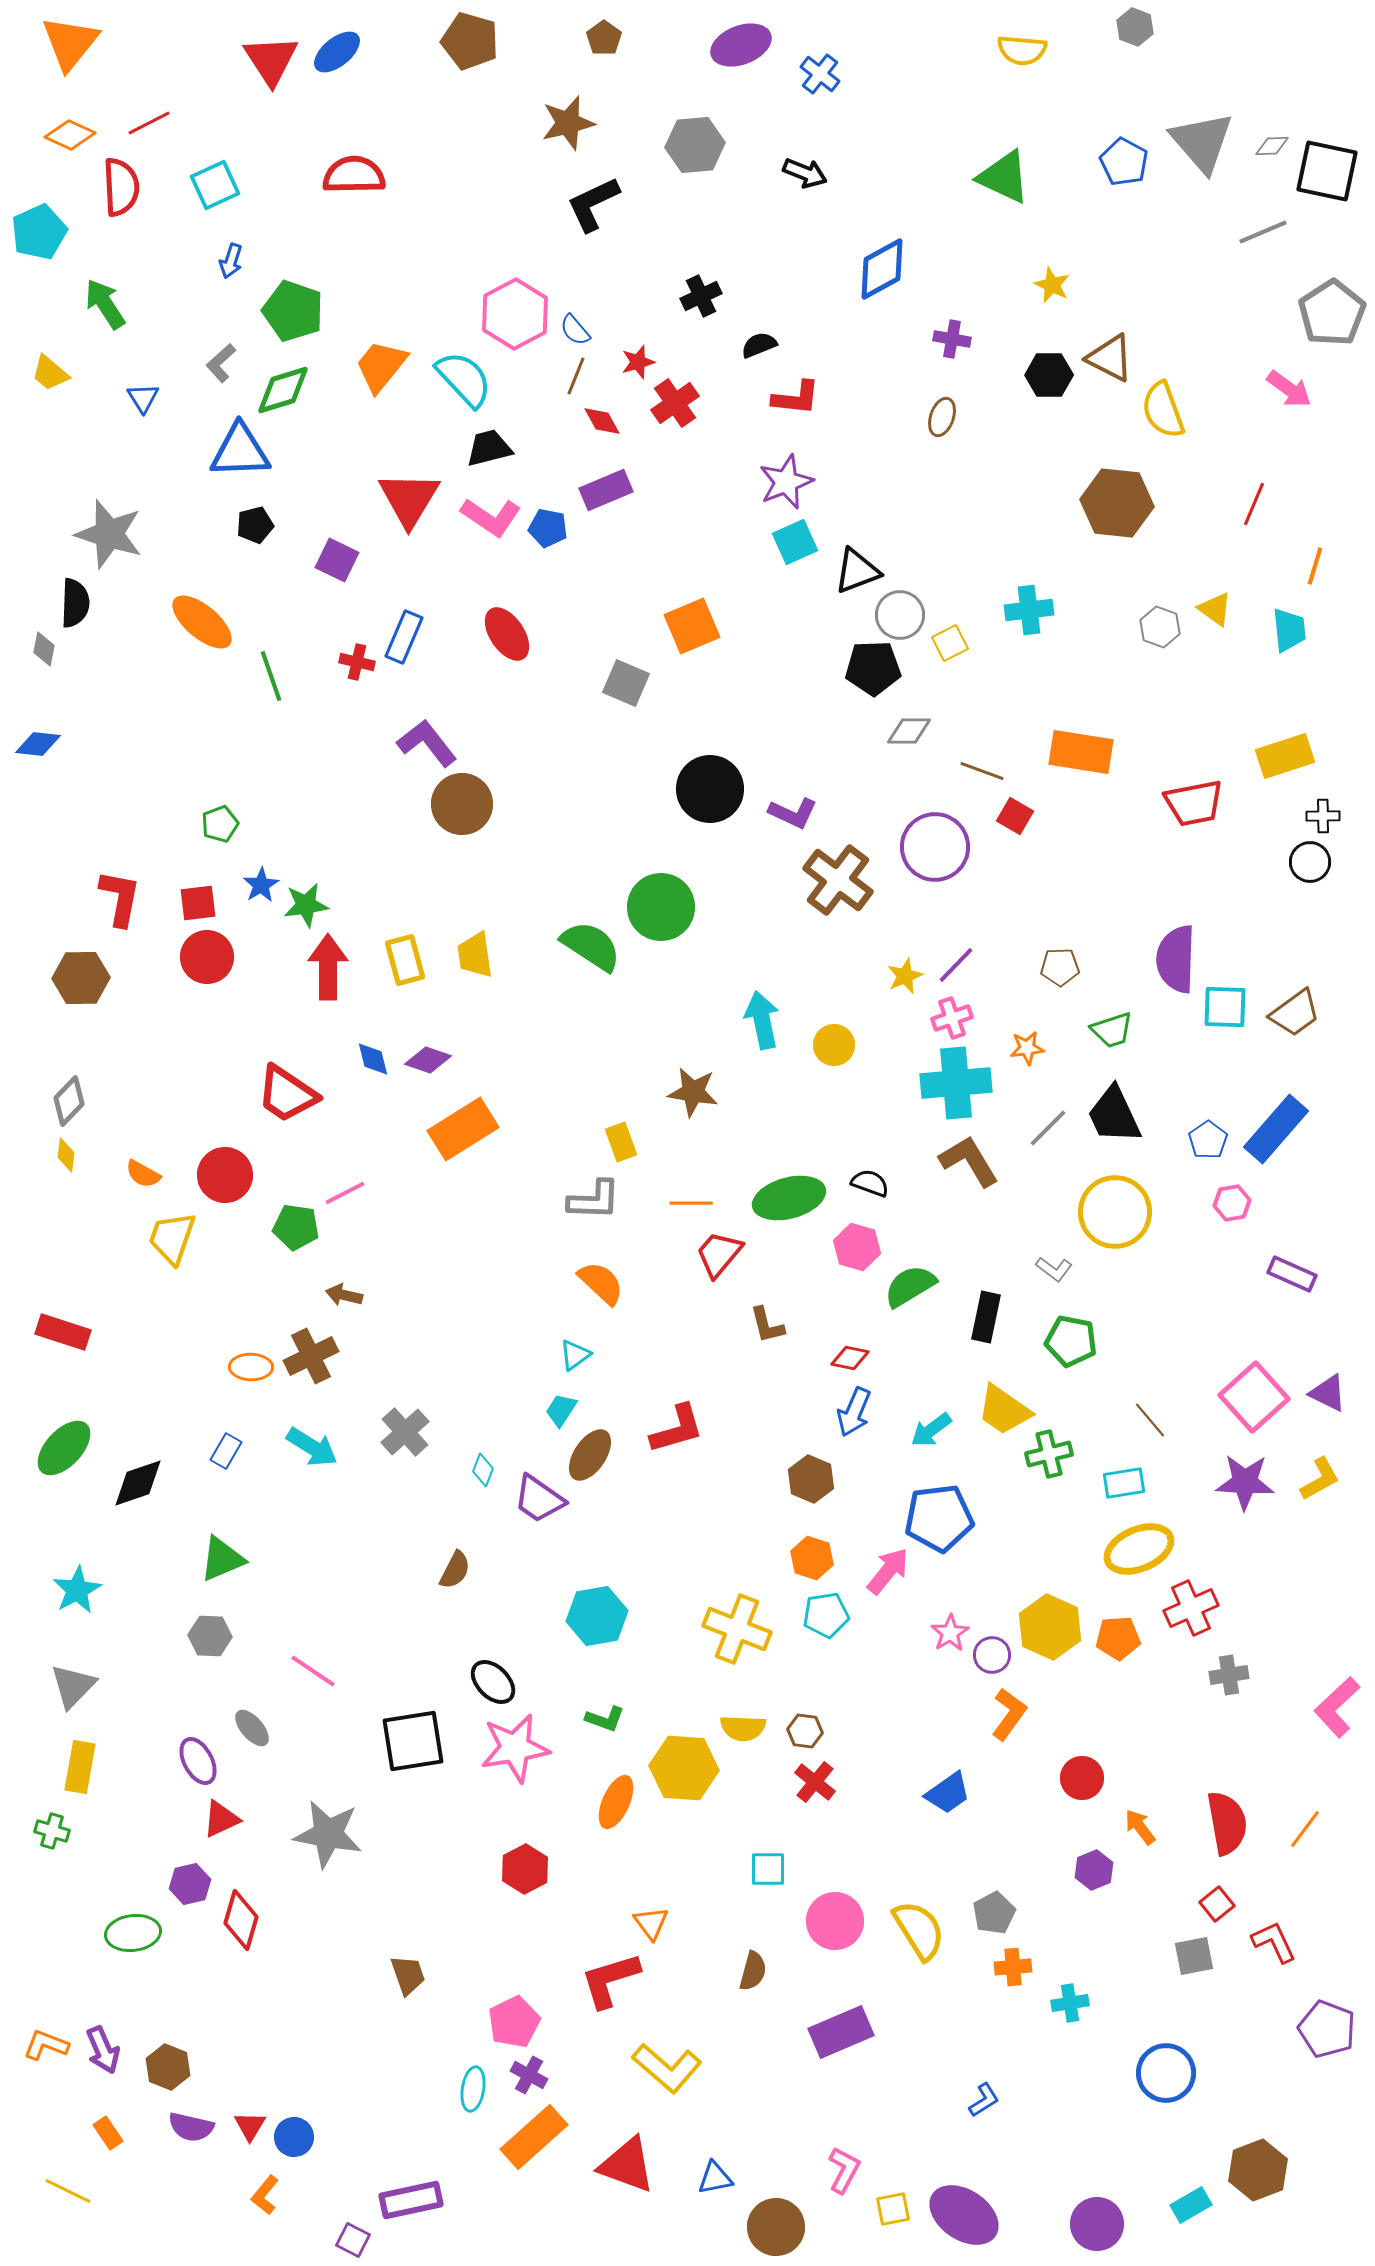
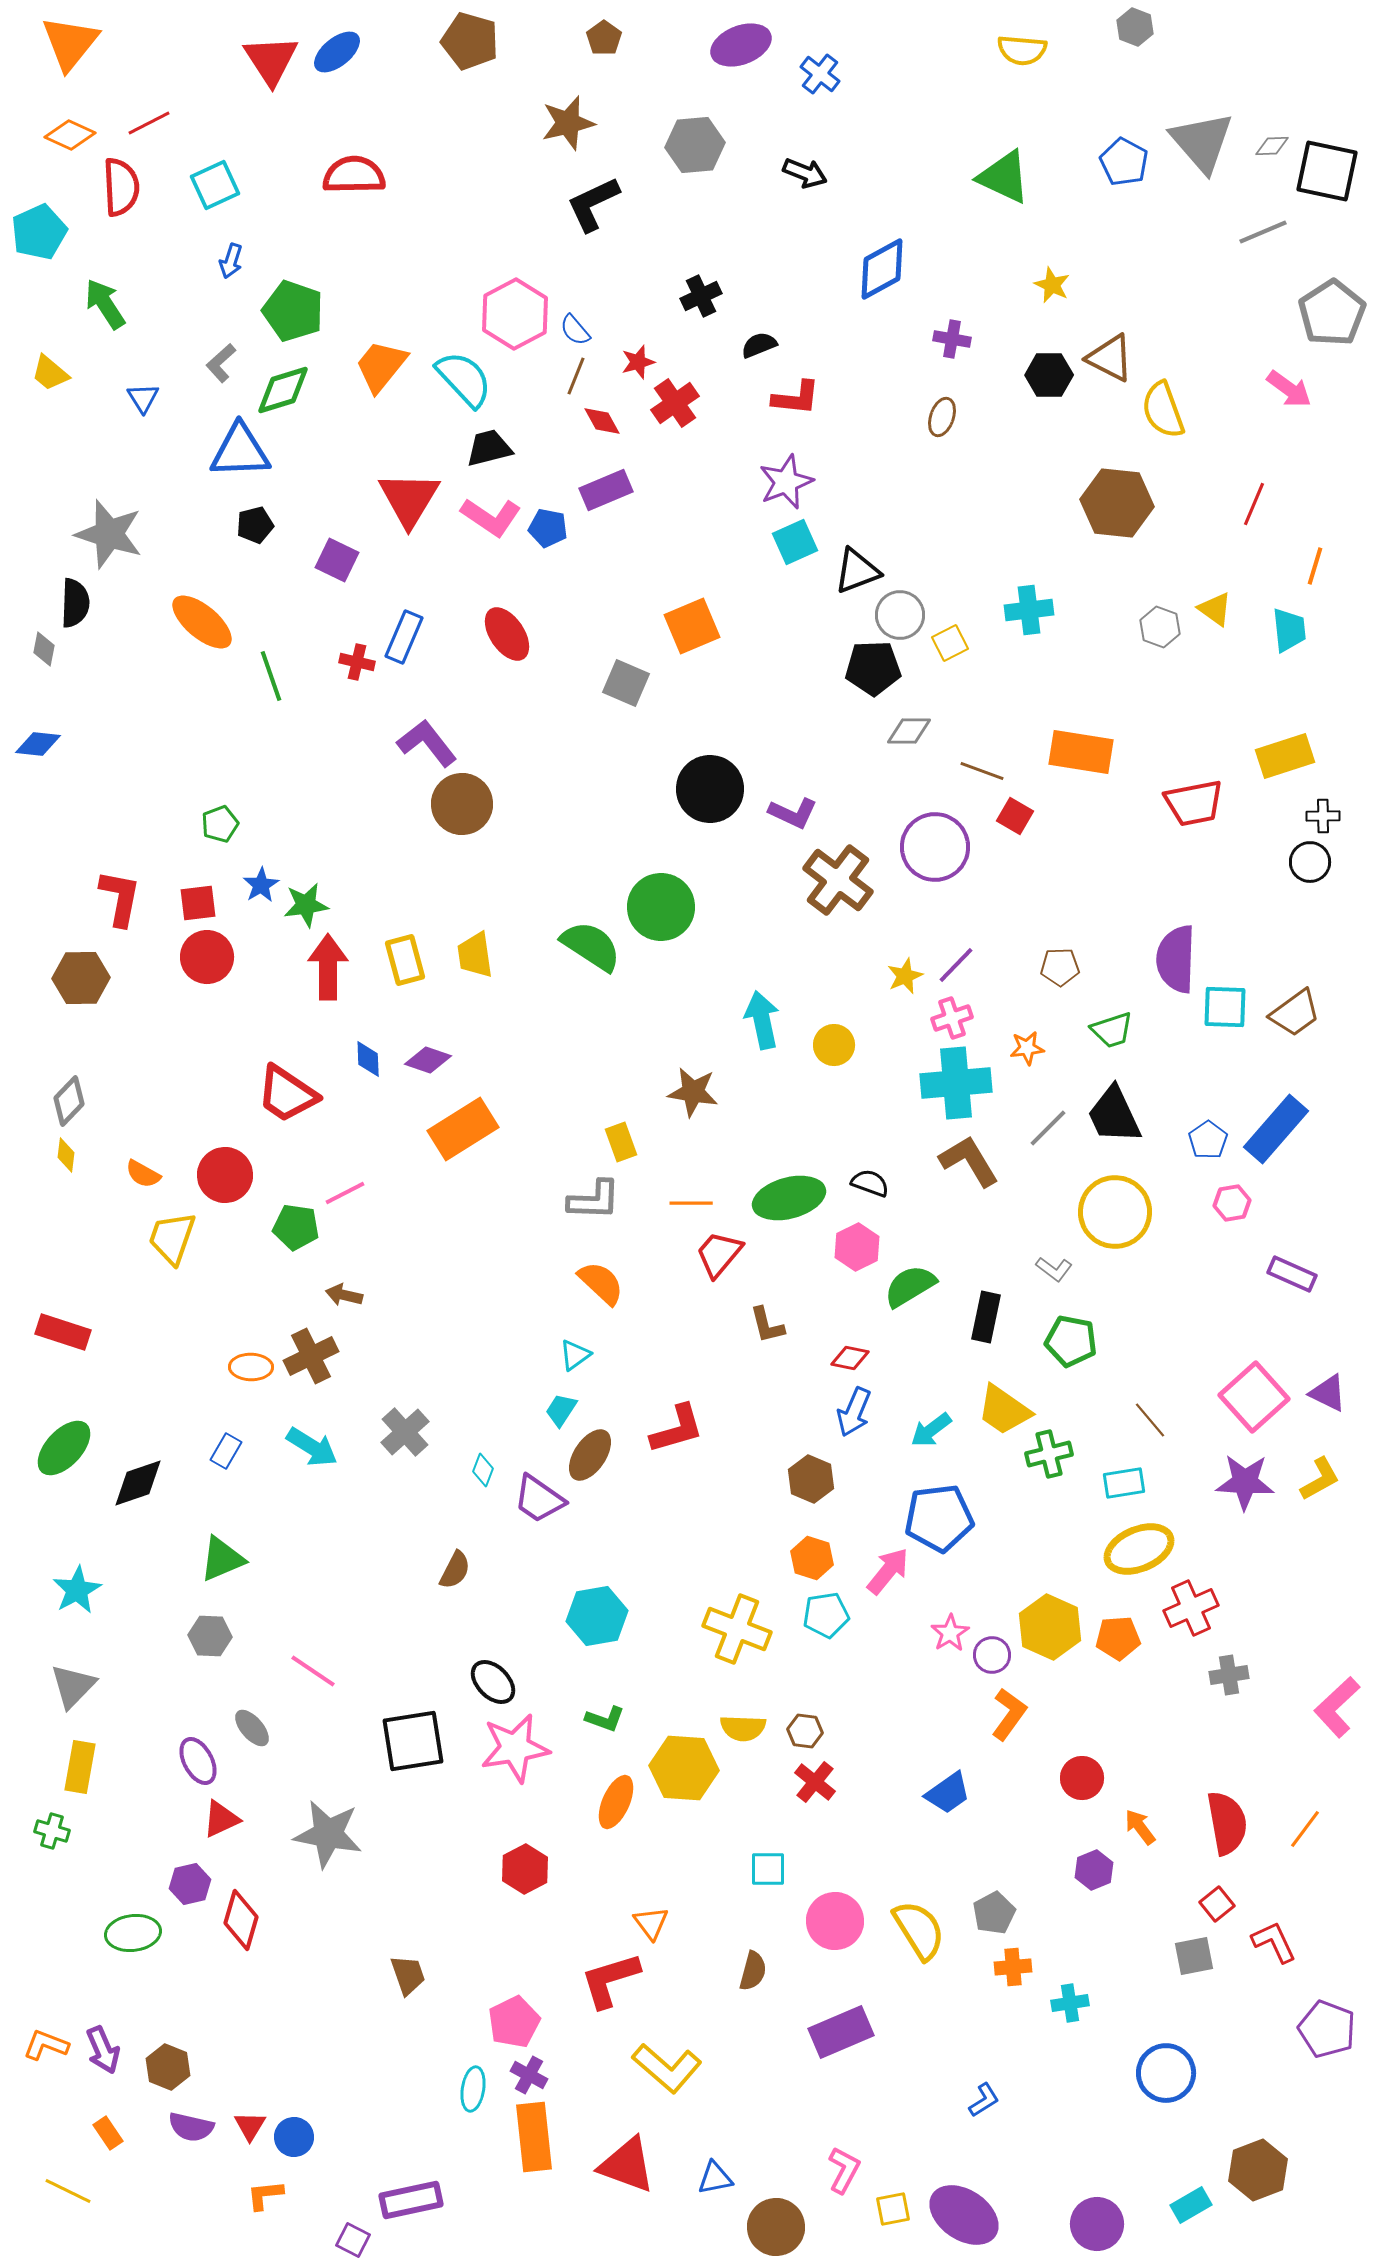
blue diamond at (373, 1059): moved 5 px left; rotated 12 degrees clockwise
pink hexagon at (857, 1247): rotated 18 degrees clockwise
orange rectangle at (534, 2137): rotated 54 degrees counterclockwise
orange L-shape at (265, 2195): rotated 45 degrees clockwise
